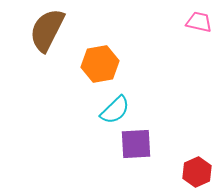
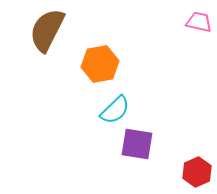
purple square: moved 1 px right; rotated 12 degrees clockwise
